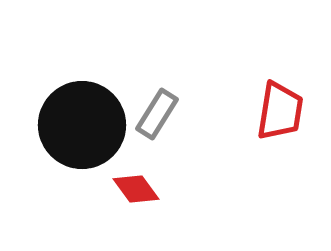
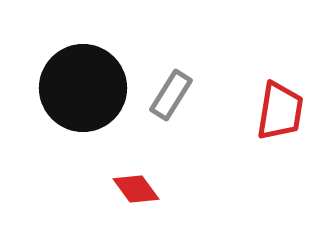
gray rectangle: moved 14 px right, 19 px up
black circle: moved 1 px right, 37 px up
